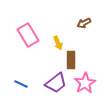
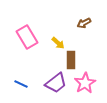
pink rectangle: moved 1 px left, 2 px down
yellow arrow: rotated 24 degrees counterclockwise
